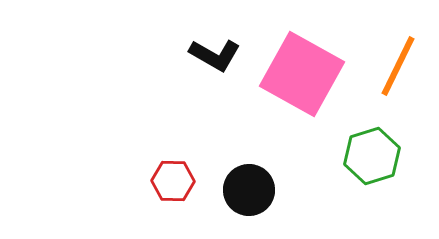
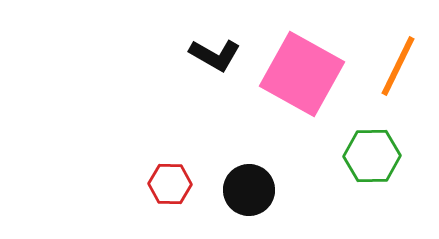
green hexagon: rotated 16 degrees clockwise
red hexagon: moved 3 px left, 3 px down
